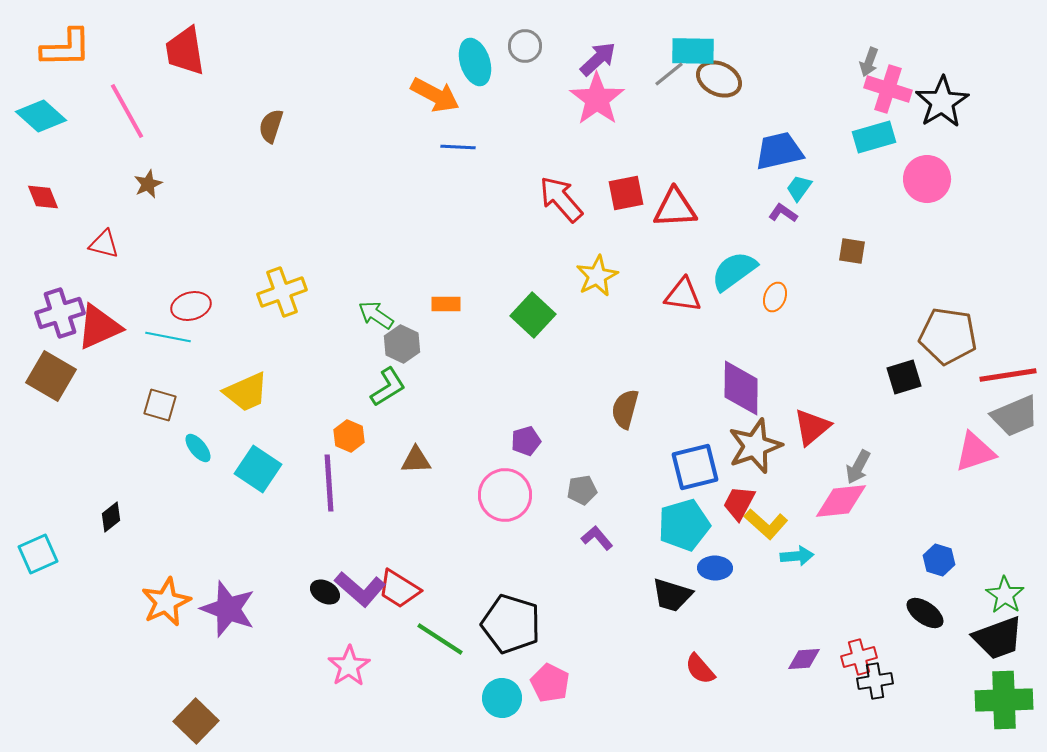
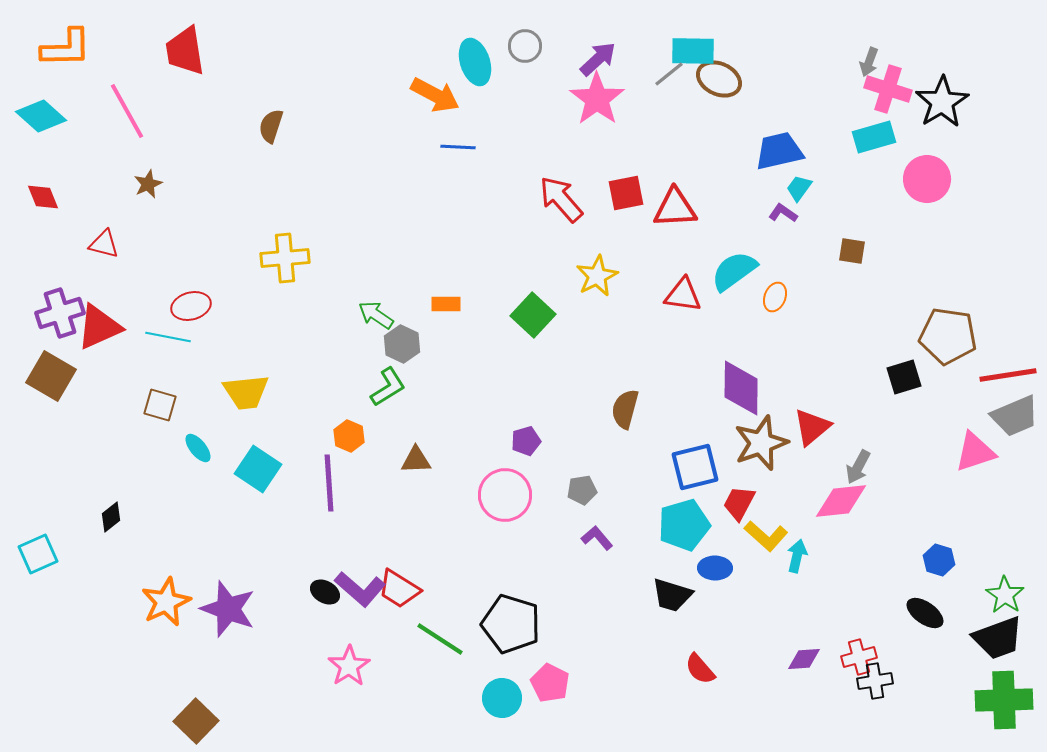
yellow cross at (282, 292): moved 3 px right, 34 px up; rotated 15 degrees clockwise
yellow trapezoid at (246, 392): rotated 18 degrees clockwise
brown star at (755, 446): moved 6 px right, 3 px up
yellow L-shape at (766, 524): moved 12 px down
cyan arrow at (797, 556): rotated 72 degrees counterclockwise
